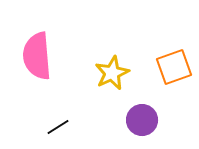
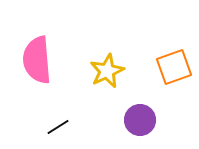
pink semicircle: moved 4 px down
yellow star: moved 5 px left, 2 px up
purple circle: moved 2 px left
